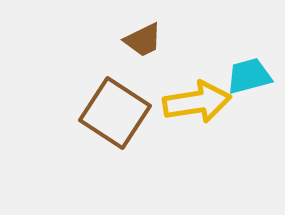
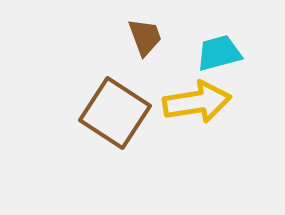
brown trapezoid: moved 2 px right, 3 px up; rotated 84 degrees counterclockwise
cyan trapezoid: moved 30 px left, 23 px up
